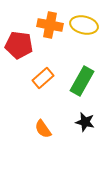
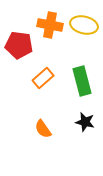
green rectangle: rotated 44 degrees counterclockwise
